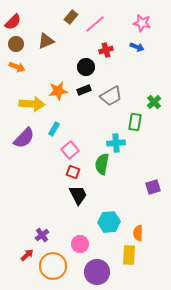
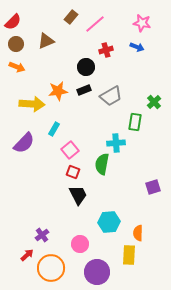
purple semicircle: moved 5 px down
orange circle: moved 2 px left, 2 px down
